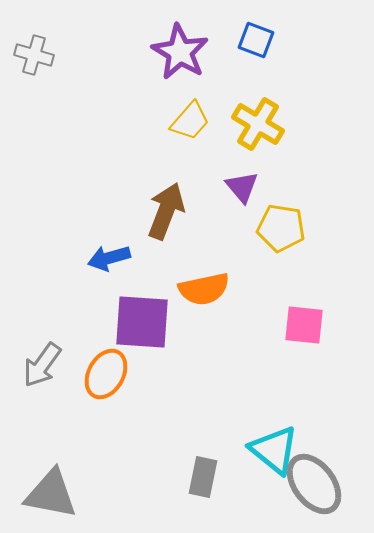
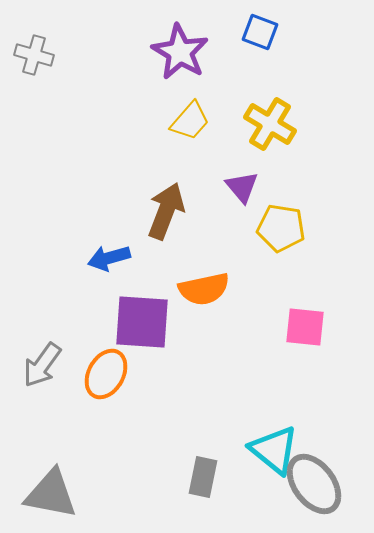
blue square: moved 4 px right, 8 px up
yellow cross: moved 12 px right
pink square: moved 1 px right, 2 px down
